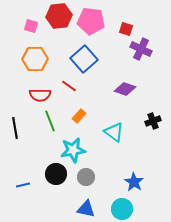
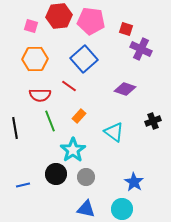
cyan star: rotated 25 degrees counterclockwise
